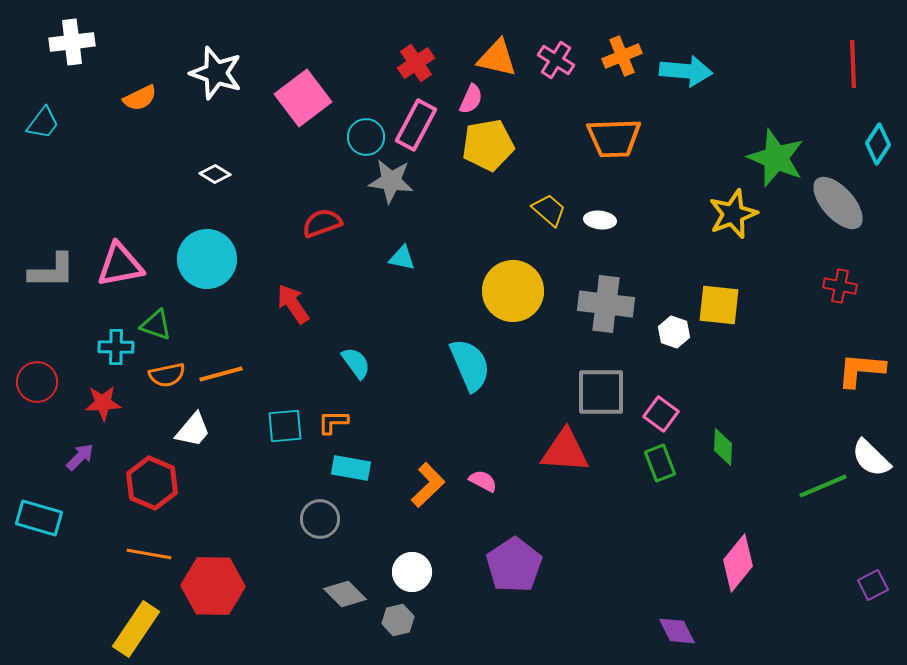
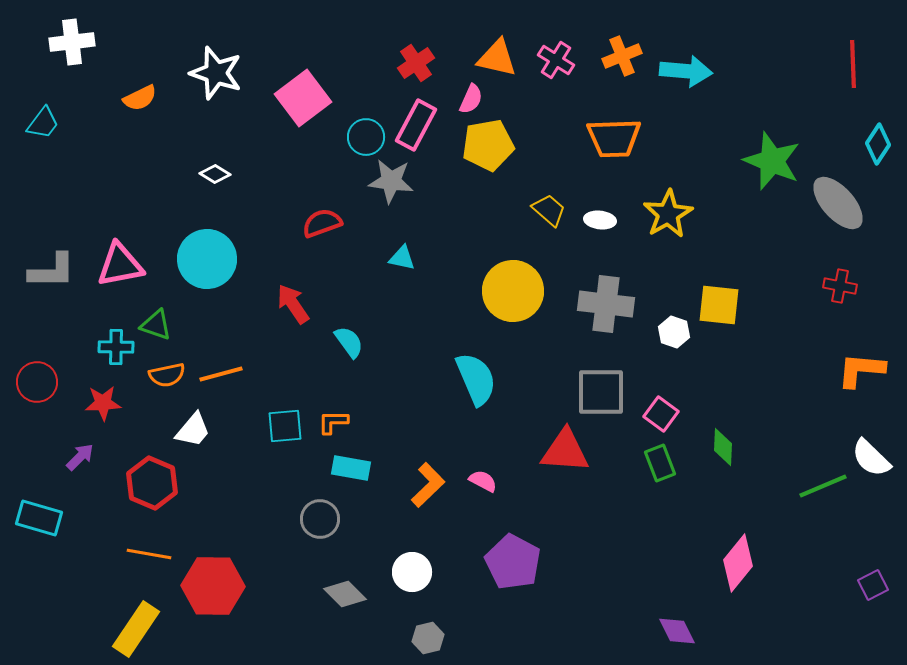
green star at (776, 158): moved 4 px left, 3 px down
yellow star at (733, 214): moved 65 px left; rotated 9 degrees counterclockwise
cyan semicircle at (356, 363): moved 7 px left, 21 px up
cyan semicircle at (470, 365): moved 6 px right, 14 px down
purple pentagon at (514, 565): moved 1 px left, 3 px up; rotated 10 degrees counterclockwise
gray hexagon at (398, 620): moved 30 px right, 18 px down
